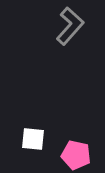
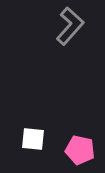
pink pentagon: moved 4 px right, 5 px up
